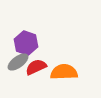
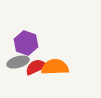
gray ellipse: rotated 20 degrees clockwise
orange semicircle: moved 9 px left, 5 px up
